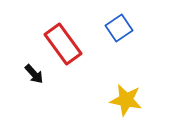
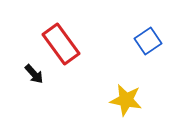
blue square: moved 29 px right, 13 px down
red rectangle: moved 2 px left
